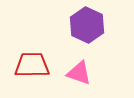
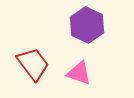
red trapezoid: moved 1 px right, 1 px up; rotated 54 degrees clockwise
